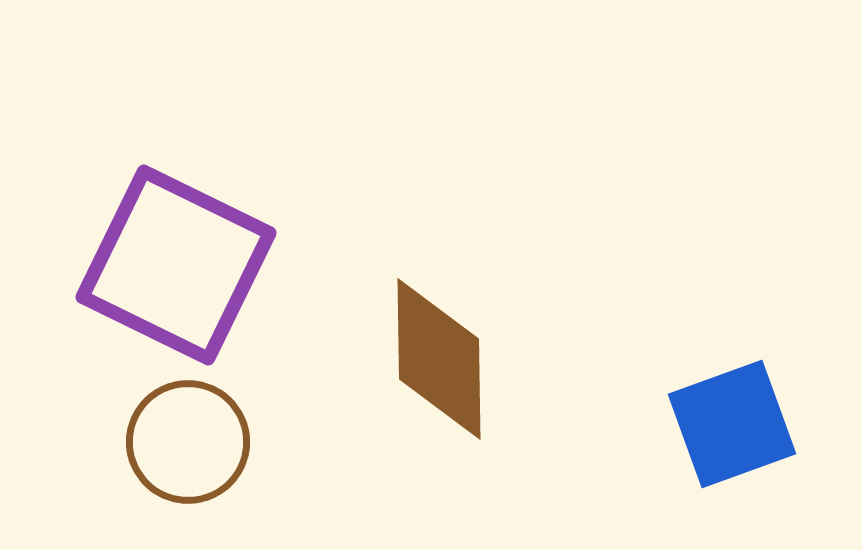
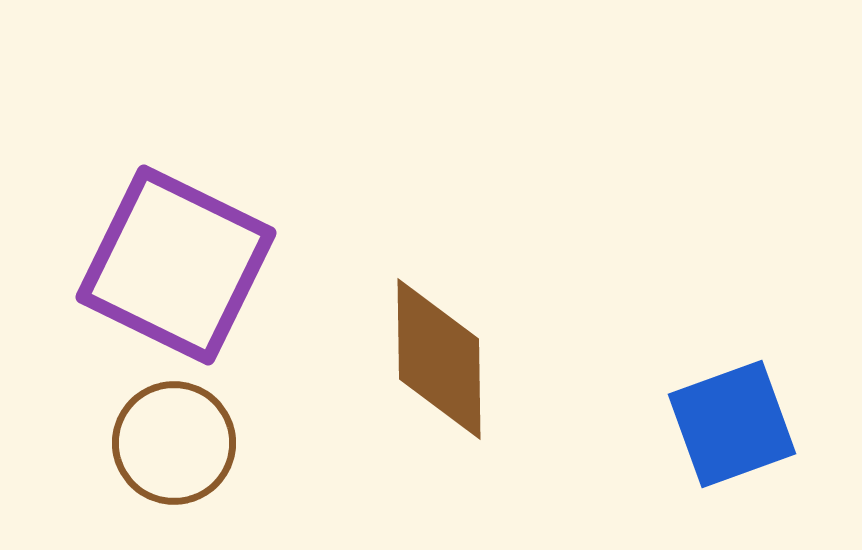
brown circle: moved 14 px left, 1 px down
